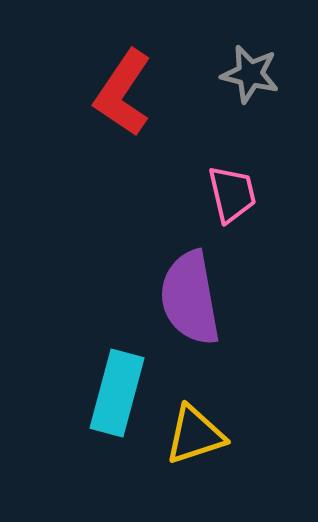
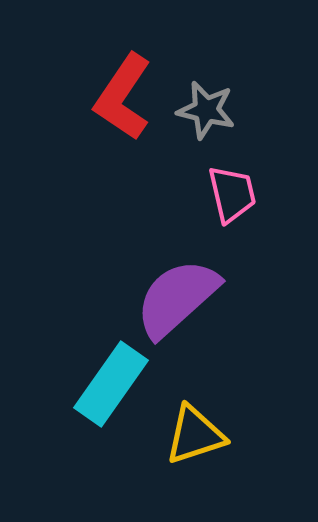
gray star: moved 44 px left, 36 px down
red L-shape: moved 4 px down
purple semicircle: moved 13 px left; rotated 58 degrees clockwise
cyan rectangle: moved 6 px left, 9 px up; rotated 20 degrees clockwise
